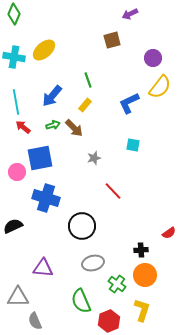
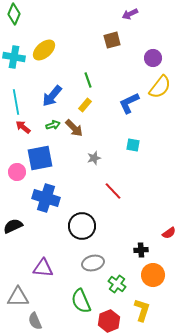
orange circle: moved 8 px right
